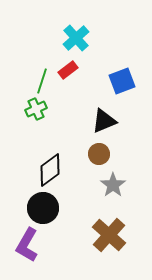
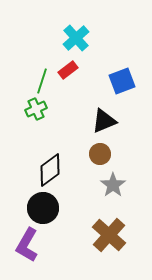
brown circle: moved 1 px right
